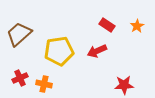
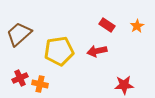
red arrow: rotated 12 degrees clockwise
orange cross: moved 4 px left
